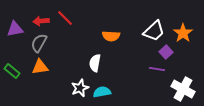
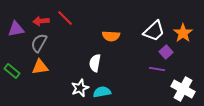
purple triangle: moved 1 px right
